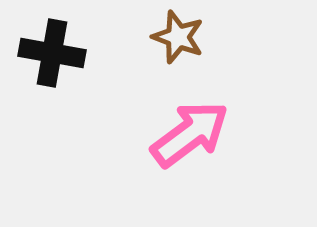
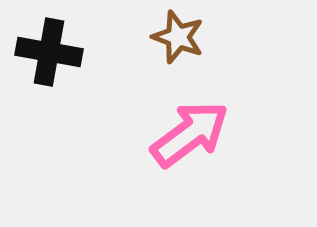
black cross: moved 3 px left, 1 px up
